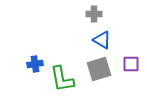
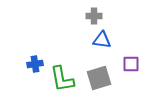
gray cross: moved 2 px down
blue triangle: rotated 24 degrees counterclockwise
gray square: moved 9 px down
